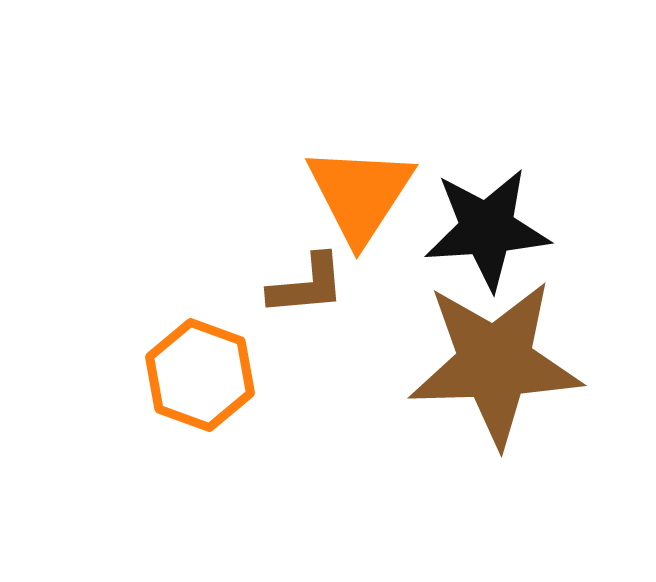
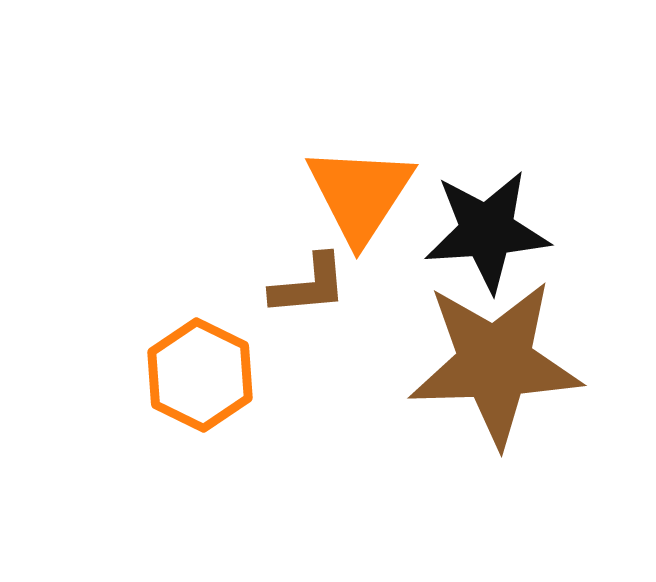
black star: moved 2 px down
brown L-shape: moved 2 px right
orange hexagon: rotated 6 degrees clockwise
